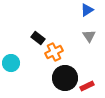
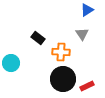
gray triangle: moved 7 px left, 2 px up
orange cross: moved 7 px right; rotated 30 degrees clockwise
black circle: moved 2 px left, 1 px down
